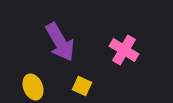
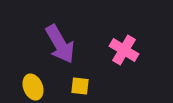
purple arrow: moved 2 px down
yellow square: moved 2 px left; rotated 18 degrees counterclockwise
